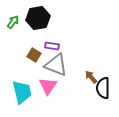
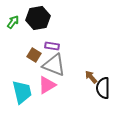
gray triangle: moved 2 px left
pink triangle: moved 1 px left, 1 px up; rotated 24 degrees clockwise
